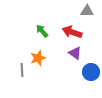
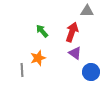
red arrow: rotated 90 degrees clockwise
